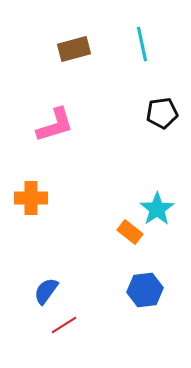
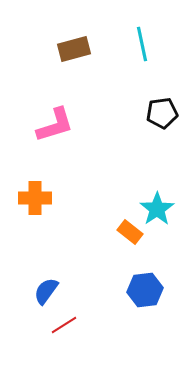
orange cross: moved 4 px right
